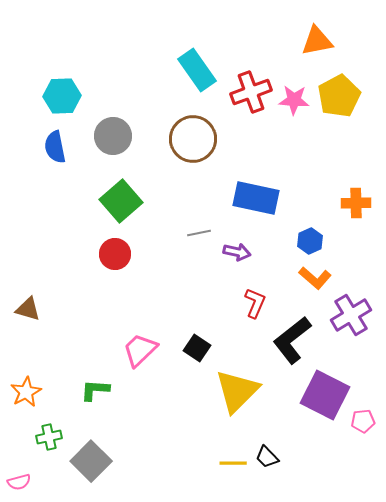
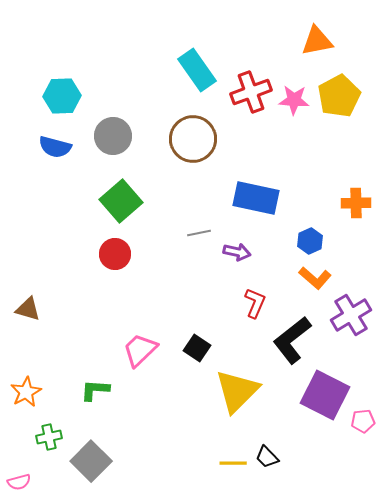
blue semicircle: rotated 64 degrees counterclockwise
